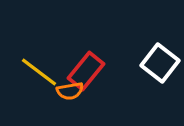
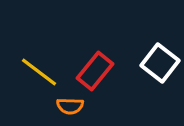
red rectangle: moved 9 px right
orange semicircle: moved 15 px down; rotated 12 degrees clockwise
